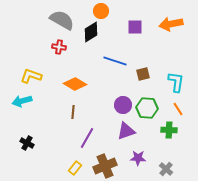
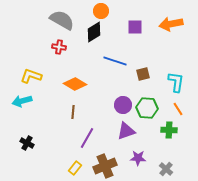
black diamond: moved 3 px right
